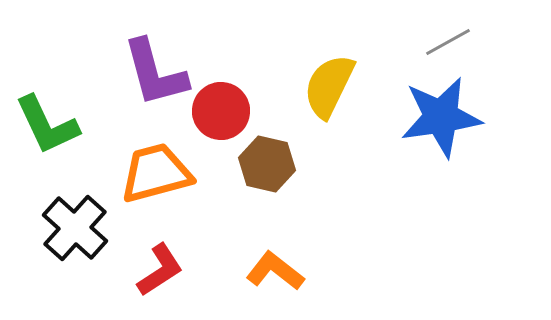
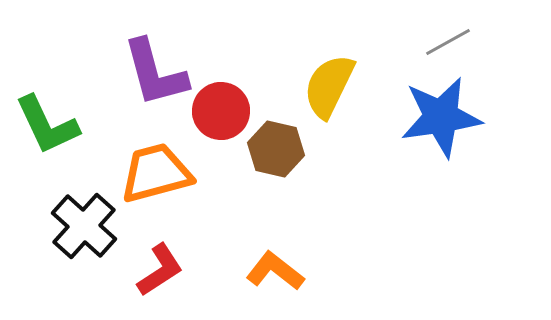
brown hexagon: moved 9 px right, 15 px up
black cross: moved 9 px right, 2 px up
